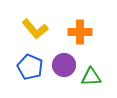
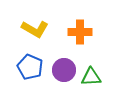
yellow L-shape: rotated 20 degrees counterclockwise
purple circle: moved 5 px down
